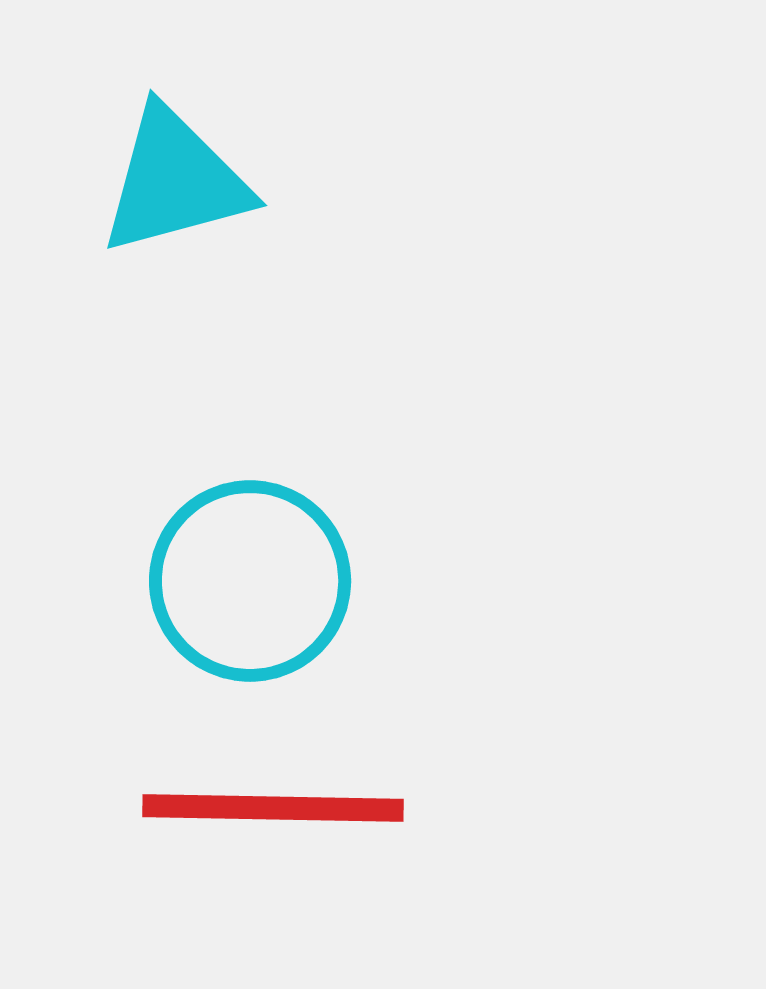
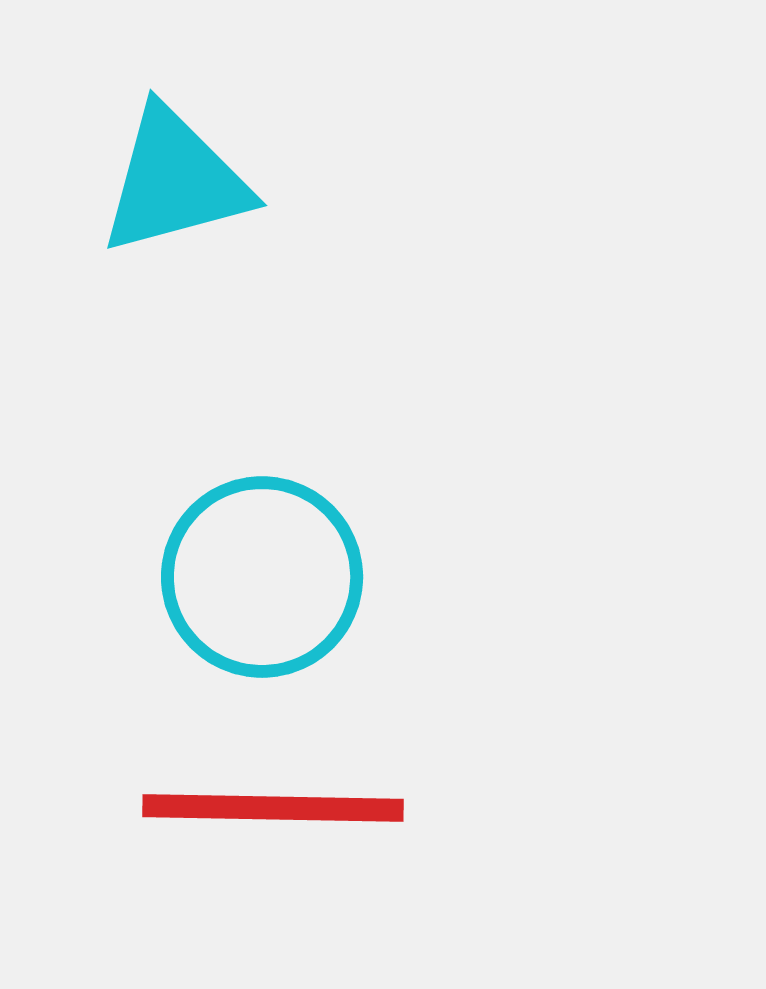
cyan circle: moved 12 px right, 4 px up
